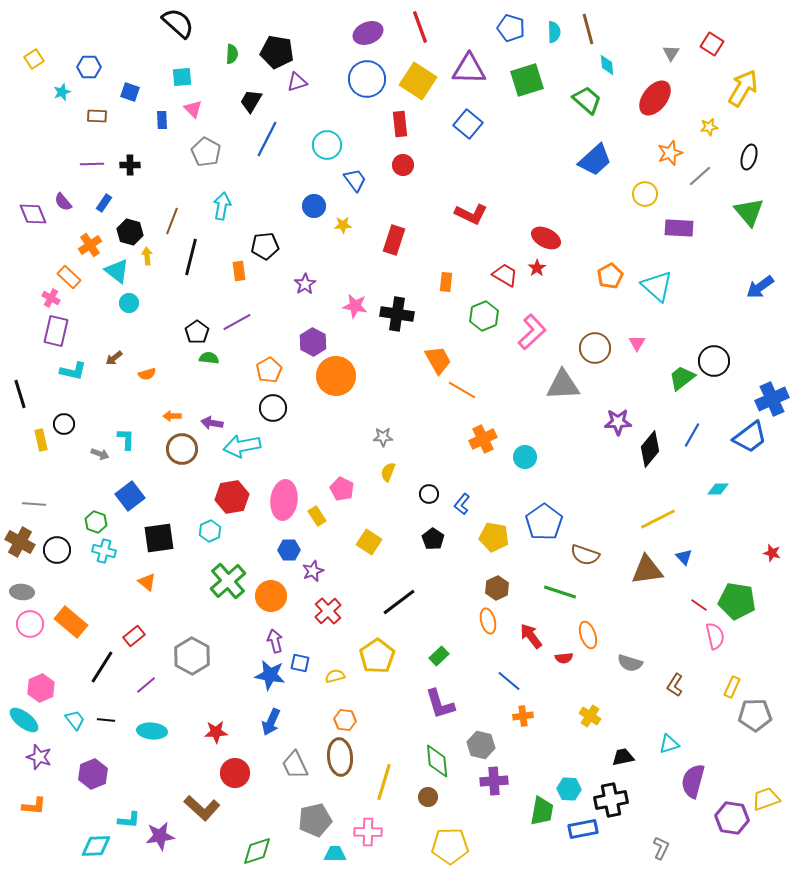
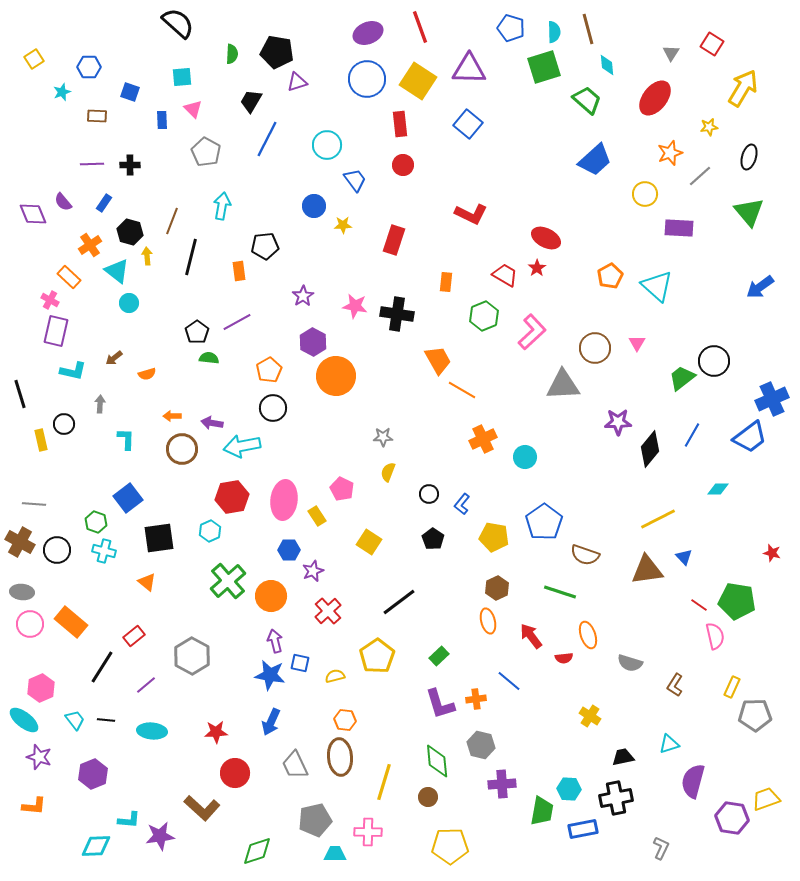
green square at (527, 80): moved 17 px right, 13 px up
purple star at (305, 284): moved 2 px left, 12 px down
pink cross at (51, 298): moved 1 px left, 2 px down
gray arrow at (100, 454): moved 50 px up; rotated 108 degrees counterclockwise
blue square at (130, 496): moved 2 px left, 2 px down
orange cross at (523, 716): moved 47 px left, 17 px up
purple cross at (494, 781): moved 8 px right, 3 px down
black cross at (611, 800): moved 5 px right, 2 px up
